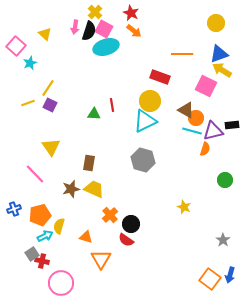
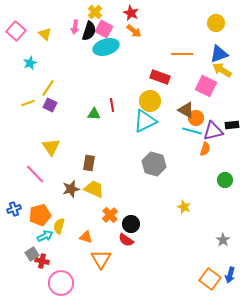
pink square at (16, 46): moved 15 px up
gray hexagon at (143, 160): moved 11 px right, 4 px down
